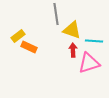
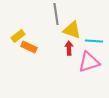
red arrow: moved 4 px left, 2 px up
pink triangle: moved 1 px up
